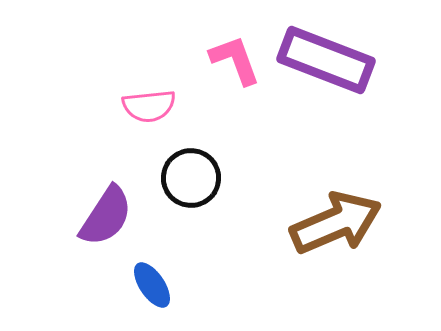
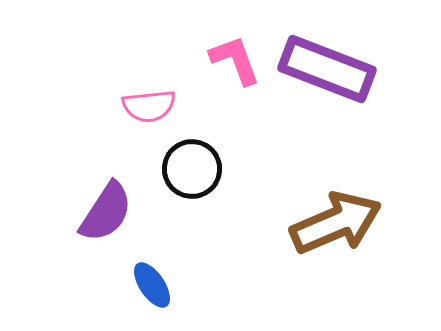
purple rectangle: moved 1 px right, 9 px down
black circle: moved 1 px right, 9 px up
purple semicircle: moved 4 px up
